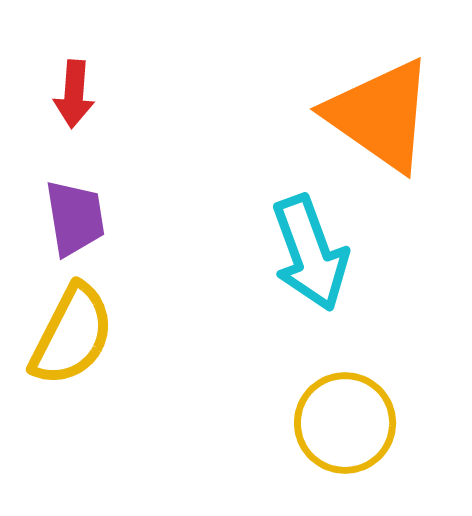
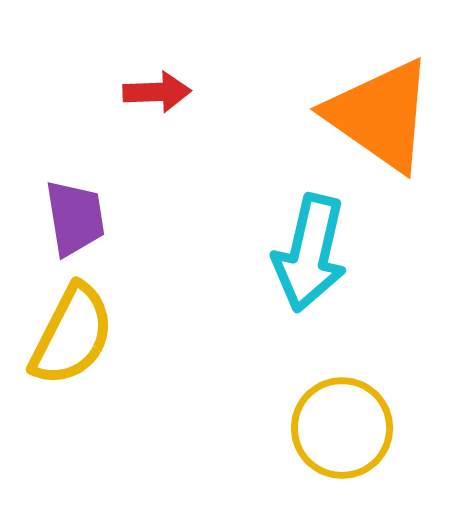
red arrow: moved 83 px right, 2 px up; rotated 96 degrees counterclockwise
cyan arrow: rotated 33 degrees clockwise
yellow circle: moved 3 px left, 5 px down
